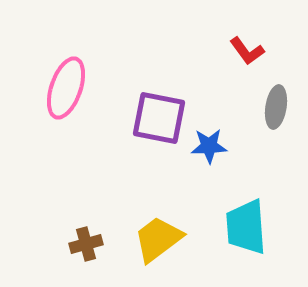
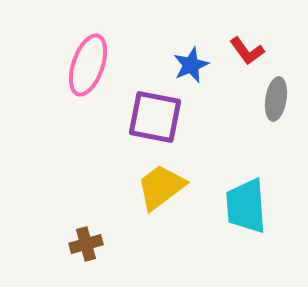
pink ellipse: moved 22 px right, 23 px up
gray ellipse: moved 8 px up
purple square: moved 4 px left, 1 px up
blue star: moved 18 px left, 81 px up; rotated 21 degrees counterclockwise
cyan trapezoid: moved 21 px up
yellow trapezoid: moved 3 px right, 52 px up
